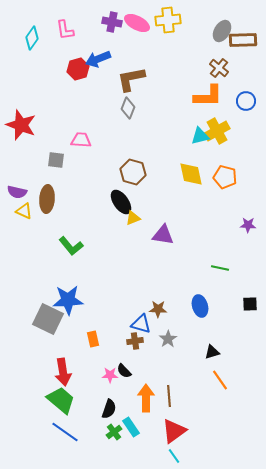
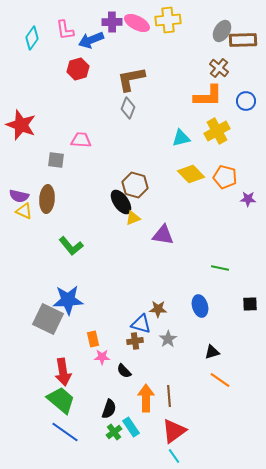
purple cross at (112, 22): rotated 12 degrees counterclockwise
blue arrow at (98, 59): moved 7 px left, 19 px up
cyan triangle at (200, 136): moved 19 px left, 2 px down
brown hexagon at (133, 172): moved 2 px right, 13 px down
yellow diamond at (191, 174): rotated 32 degrees counterclockwise
purple semicircle at (17, 192): moved 2 px right, 4 px down
purple star at (248, 225): moved 26 px up
pink star at (110, 375): moved 8 px left, 18 px up
orange line at (220, 380): rotated 20 degrees counterclockwise
